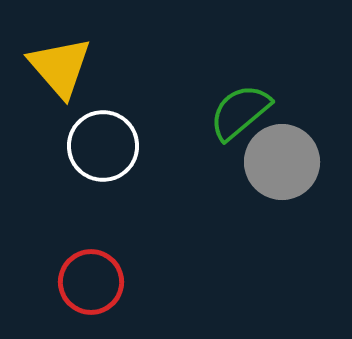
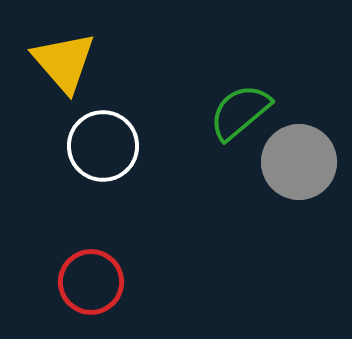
yellow triangle: moved 4 px right, 5 px up
gray circle: moved 17 px right
